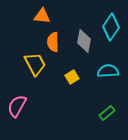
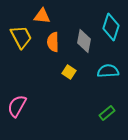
cyan diamond: rotated 16 degrees counterclockwise
yellow trapezoid: moved 14 px left, 27 px up
yellow square: moved 3 px left, 5 px up; rotated 24 degrees counterclockwise
